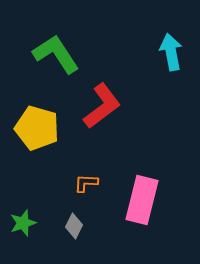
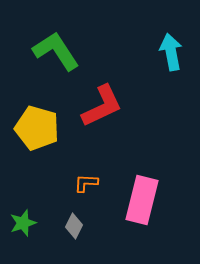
green L-shape: moved 3 px up
red L-shape: rotated 12 degrees clockwise
